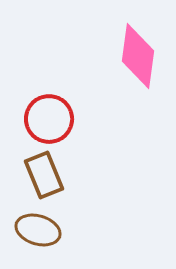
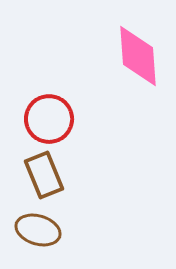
pink diamond: rotated 12 degrees counterclockwise
